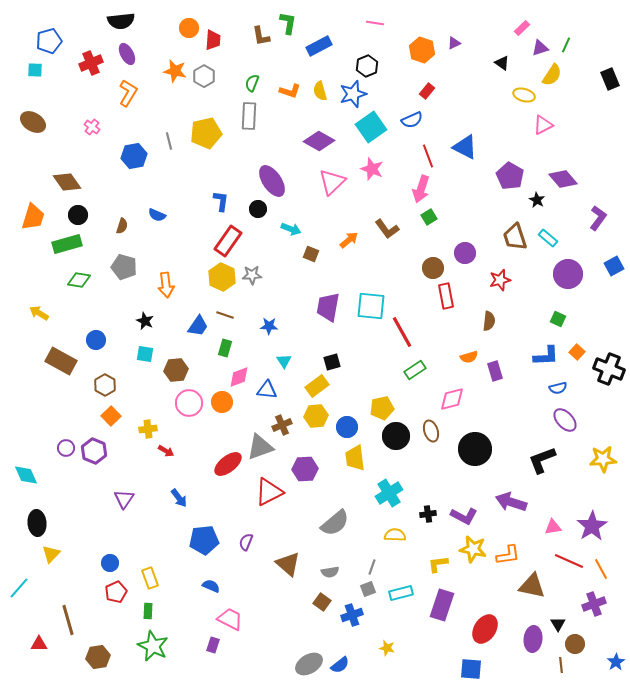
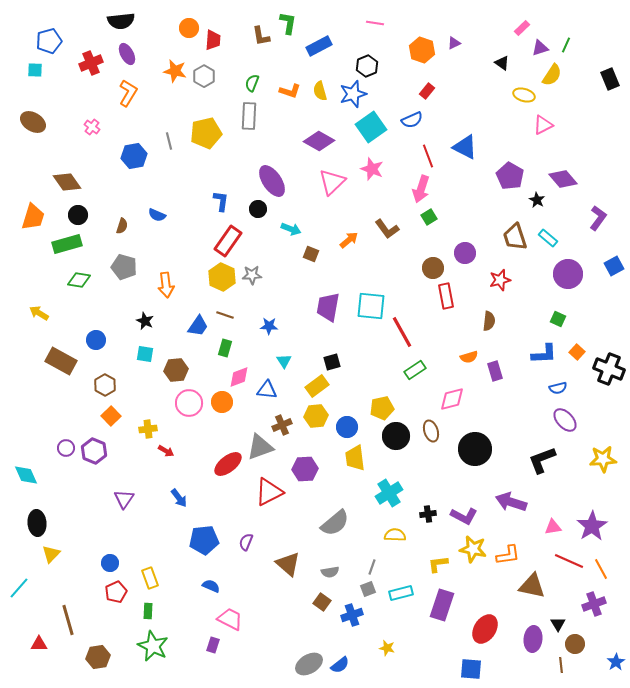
blue L-shape at (546, 356): moved 2 px left, 2 px up
